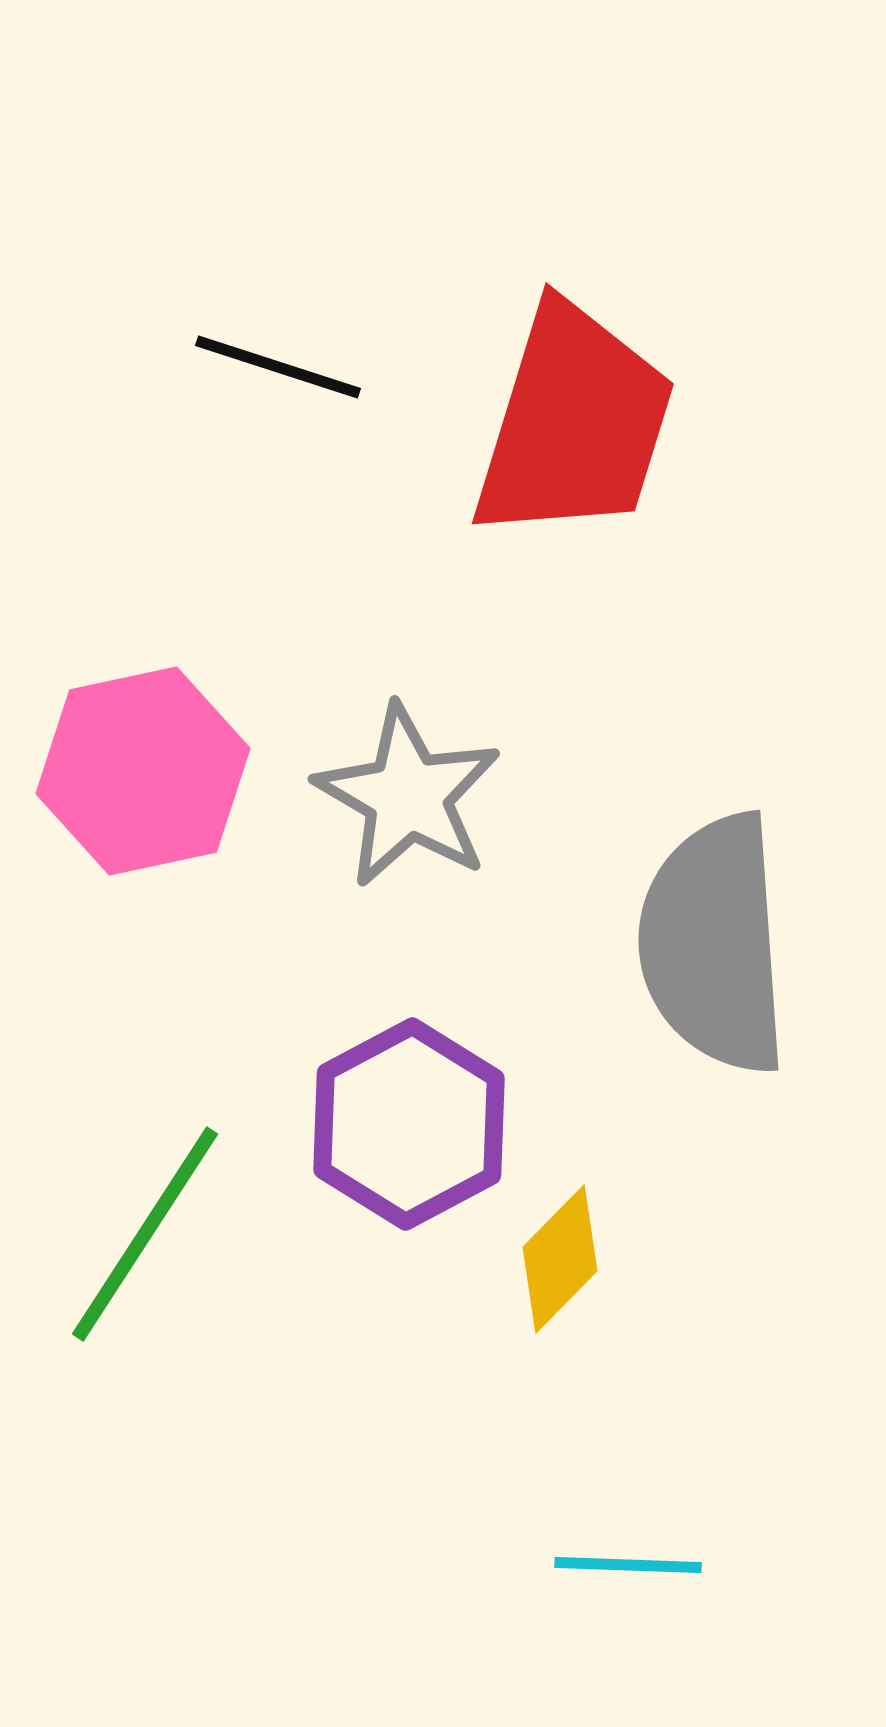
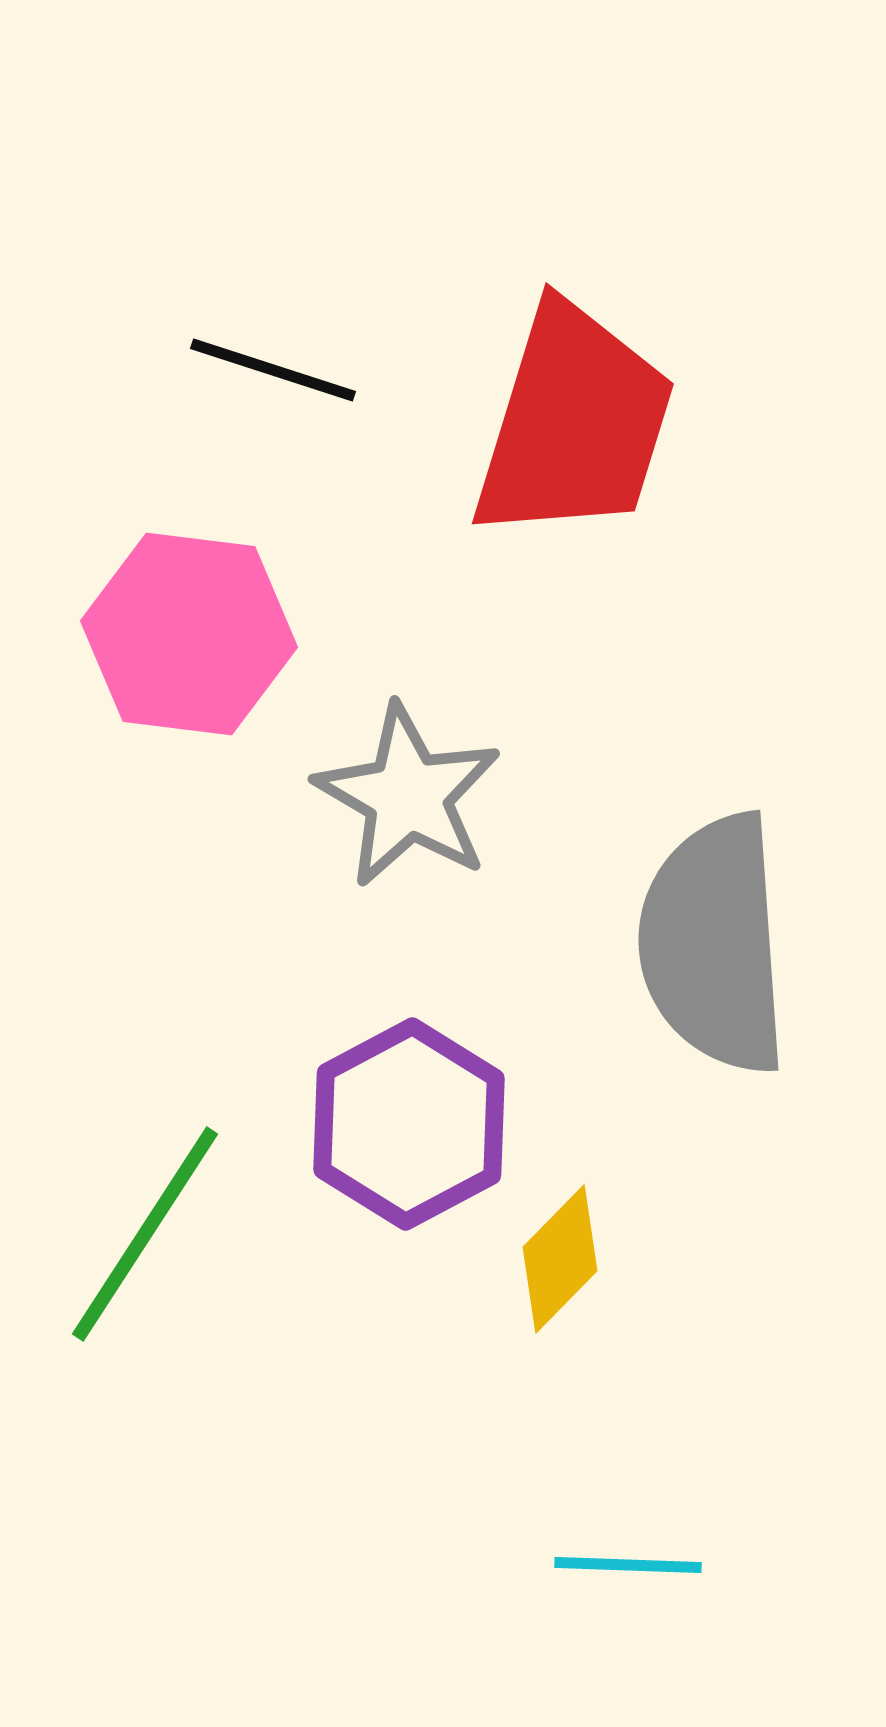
black line: moved 5 px left, 3 px down
pink hexagon: moved 46 px right, 137 px up; rotated 19 degrees clockwise
